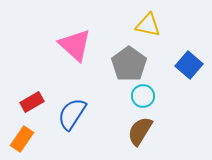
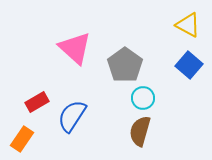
yellow triangle: moved 40 px right; rotated 16 degrees clockwise
pink triangle: moved 3 px down
gray pentagon: moved 4 px left, 1 px down
cyan circle: moved 2 px down
red rectangle: moved 5 px right
blue semicircle: moved 2 px down
brown semicircle: rotated 16 degrees counterclockwise
